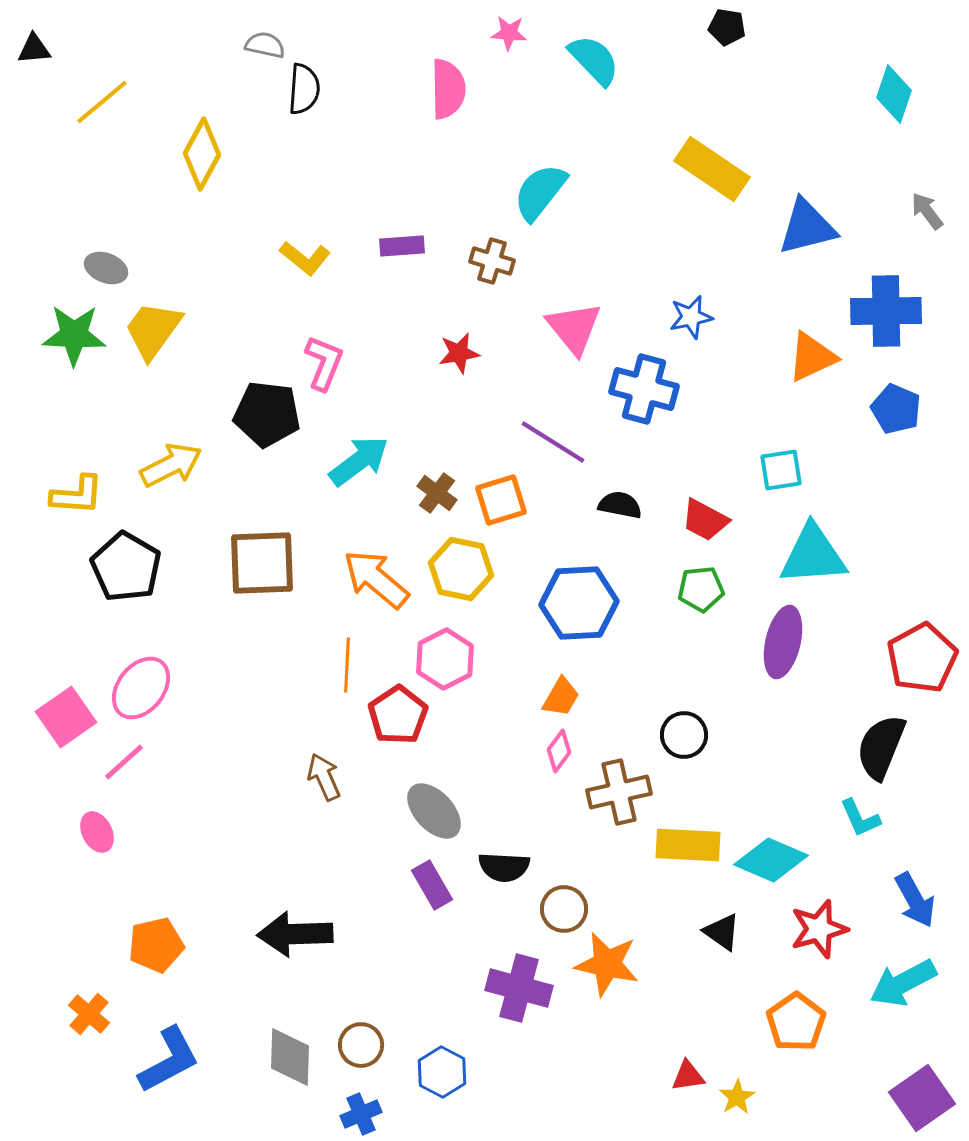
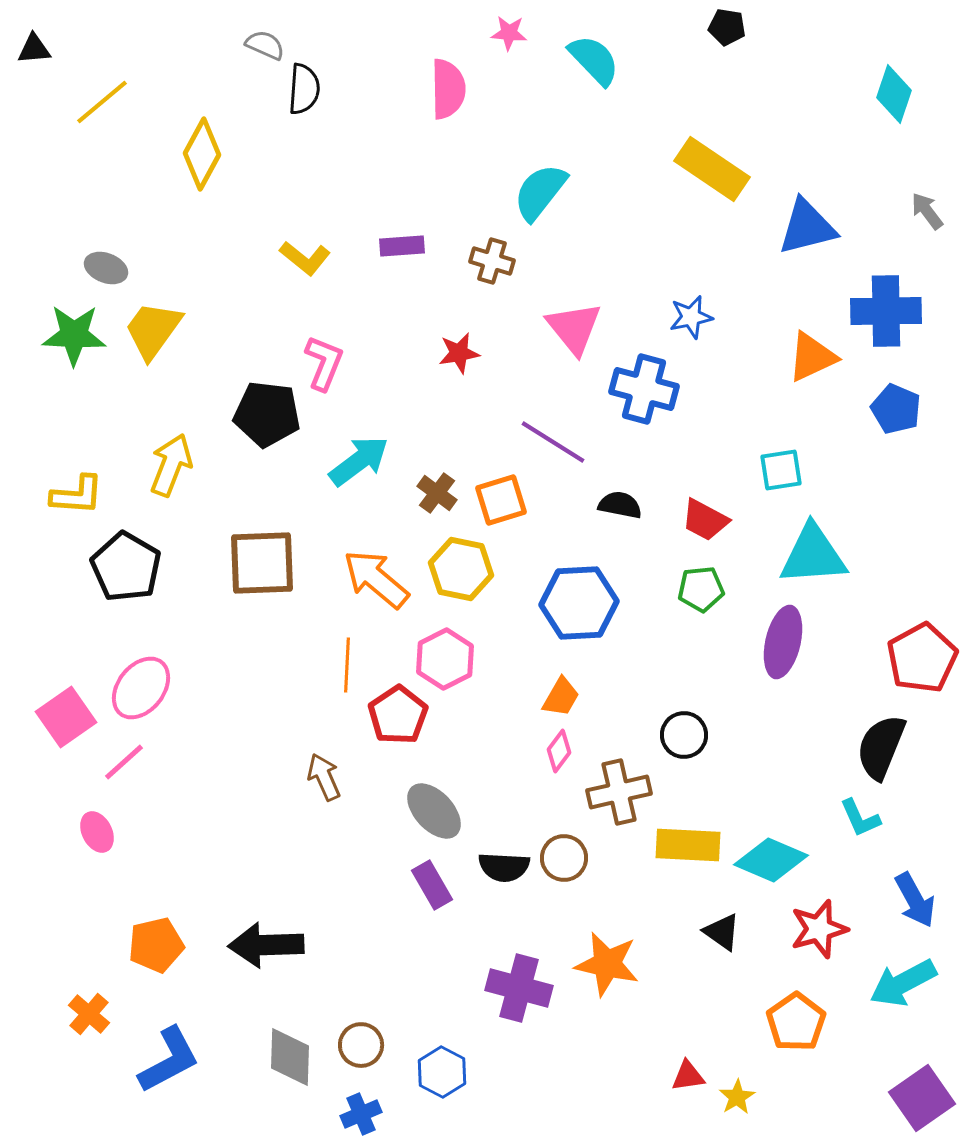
gray semicircle at (265, 45): rotated 12 degrees clockwise
yellow arrow at (171, 465): rotated 42 degrees counterclockwise
brown circle at (564, 909): moved 51 px up
black arrow at (295, 934): moved 29 px left, 11 px down
